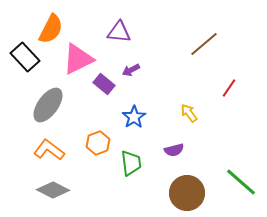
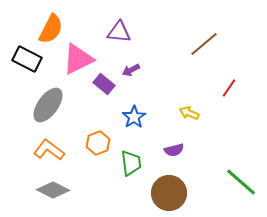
black rectangle: moved 2 px right, 2 px down; rotated 20 degrees counterclockwise
yellow arrow: rotated 30 degrees counterclockwise
brown circle: moved 18 px left
